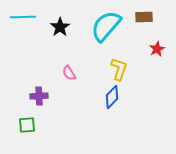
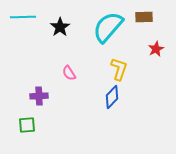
cyan semicircle: moved 2 px right, 1 px down
red star: moved 1 px left
